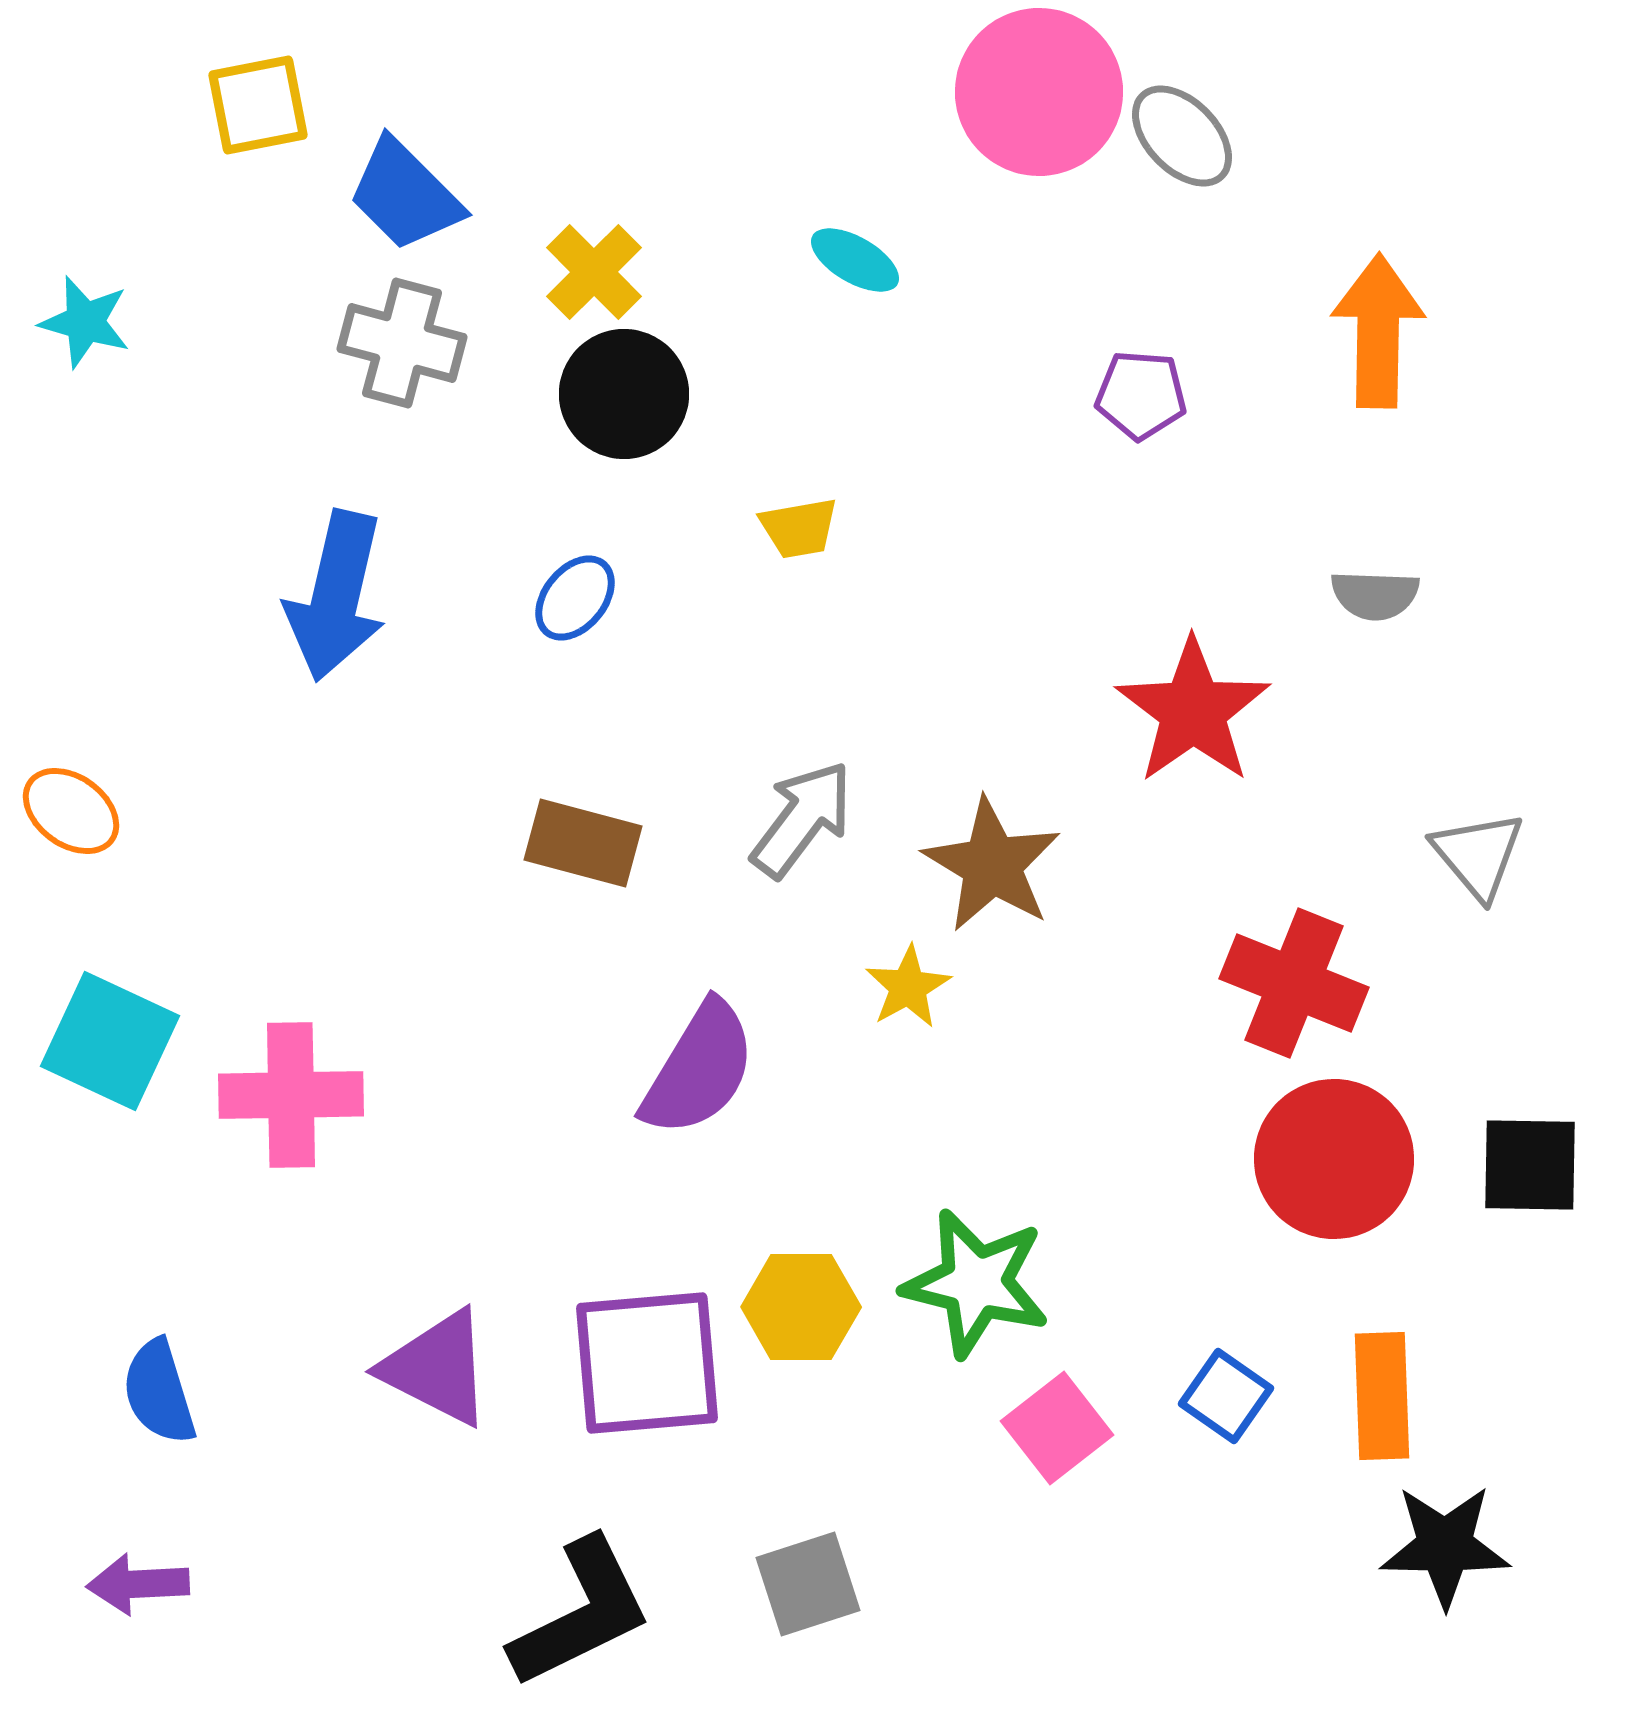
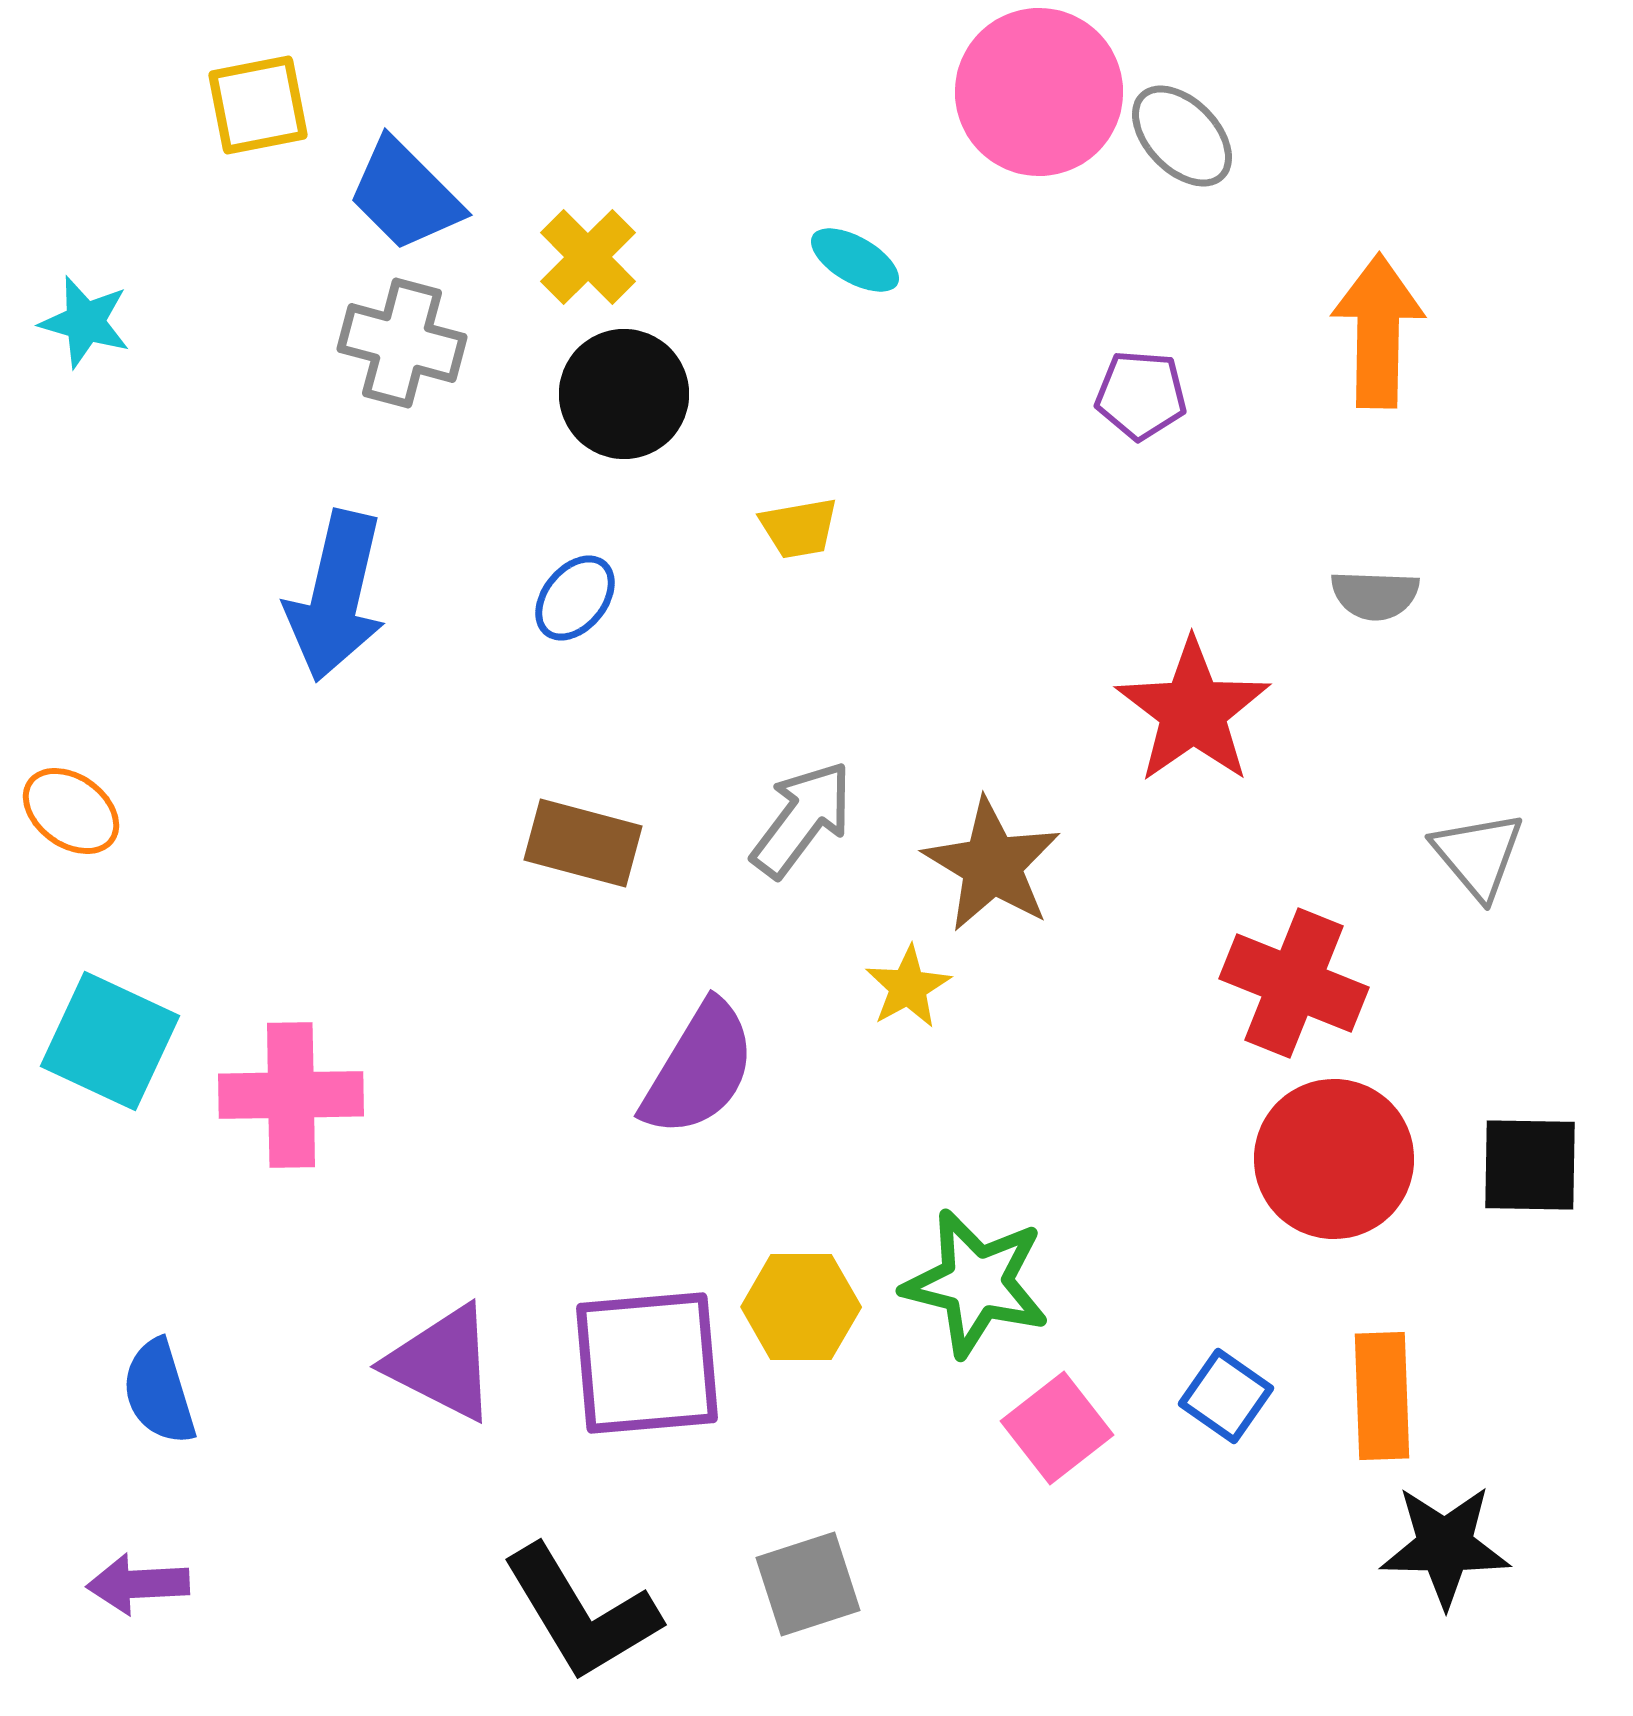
yellow cross: moved 6 px left, 15 px up
purple triangle: moved 5 px right, 5 px up
black L-shape: rotated 85 degrees clockwise
